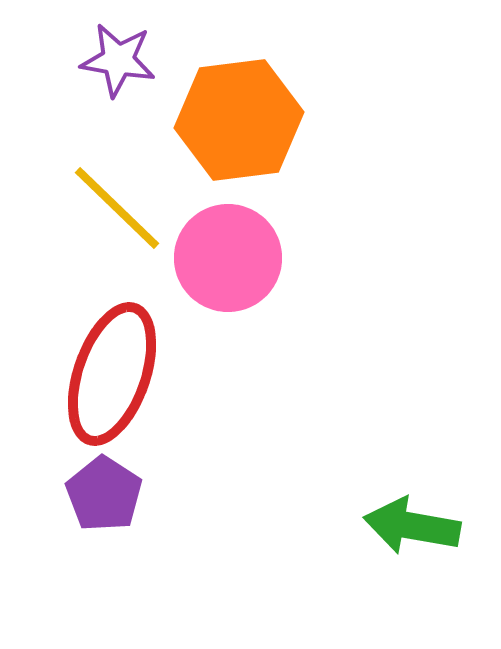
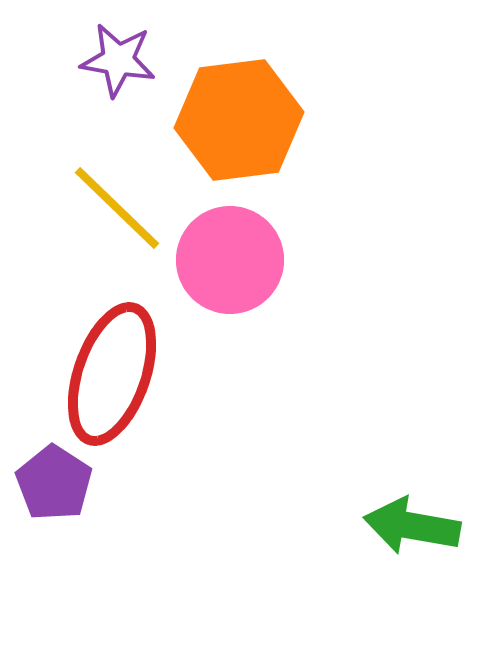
pink circle: moved 2 px right, 2 px down
purple pentagon: moved 50 px left, 11 px up
